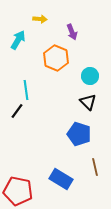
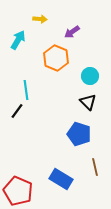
purple arrow: rotated 77 degrees clockwise
red pentagon: rotated 12 degrees clockwise
